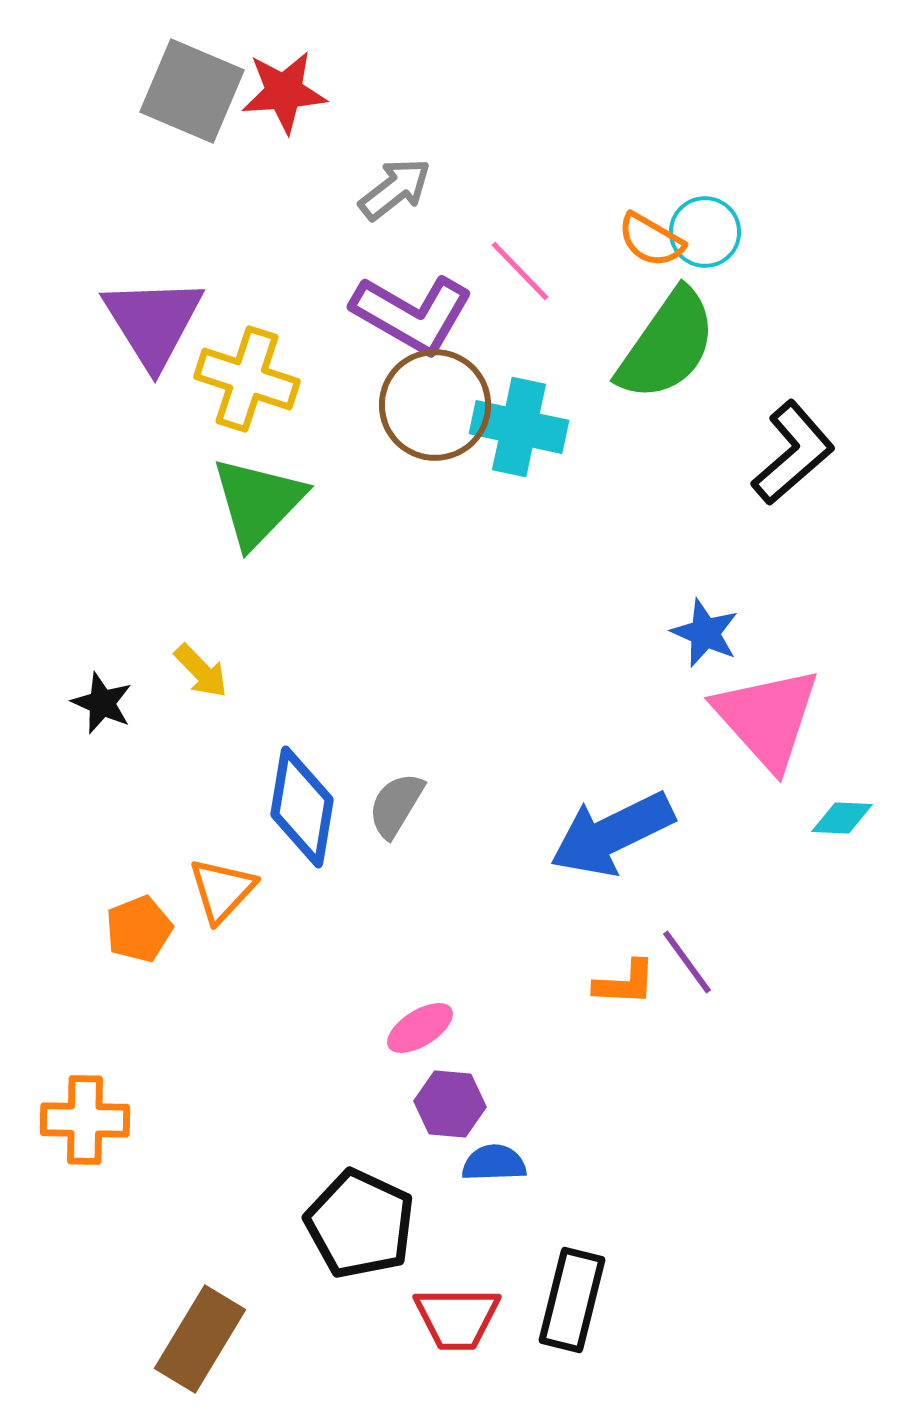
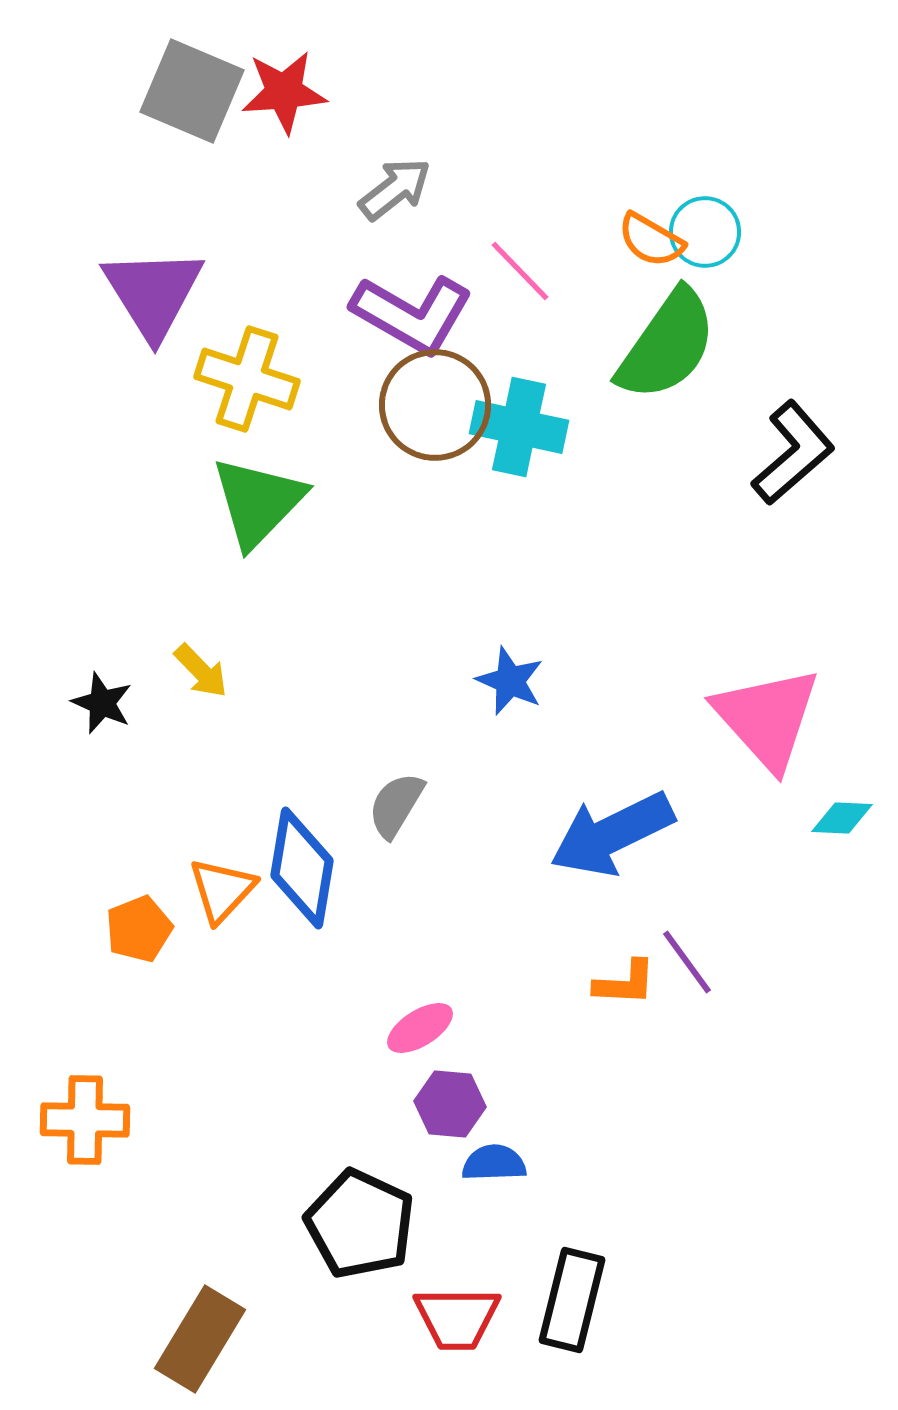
purple triangle: moved 29 px up
blue star: moved 195 px left, 48 px down
blue diamond: moved 61 px down
